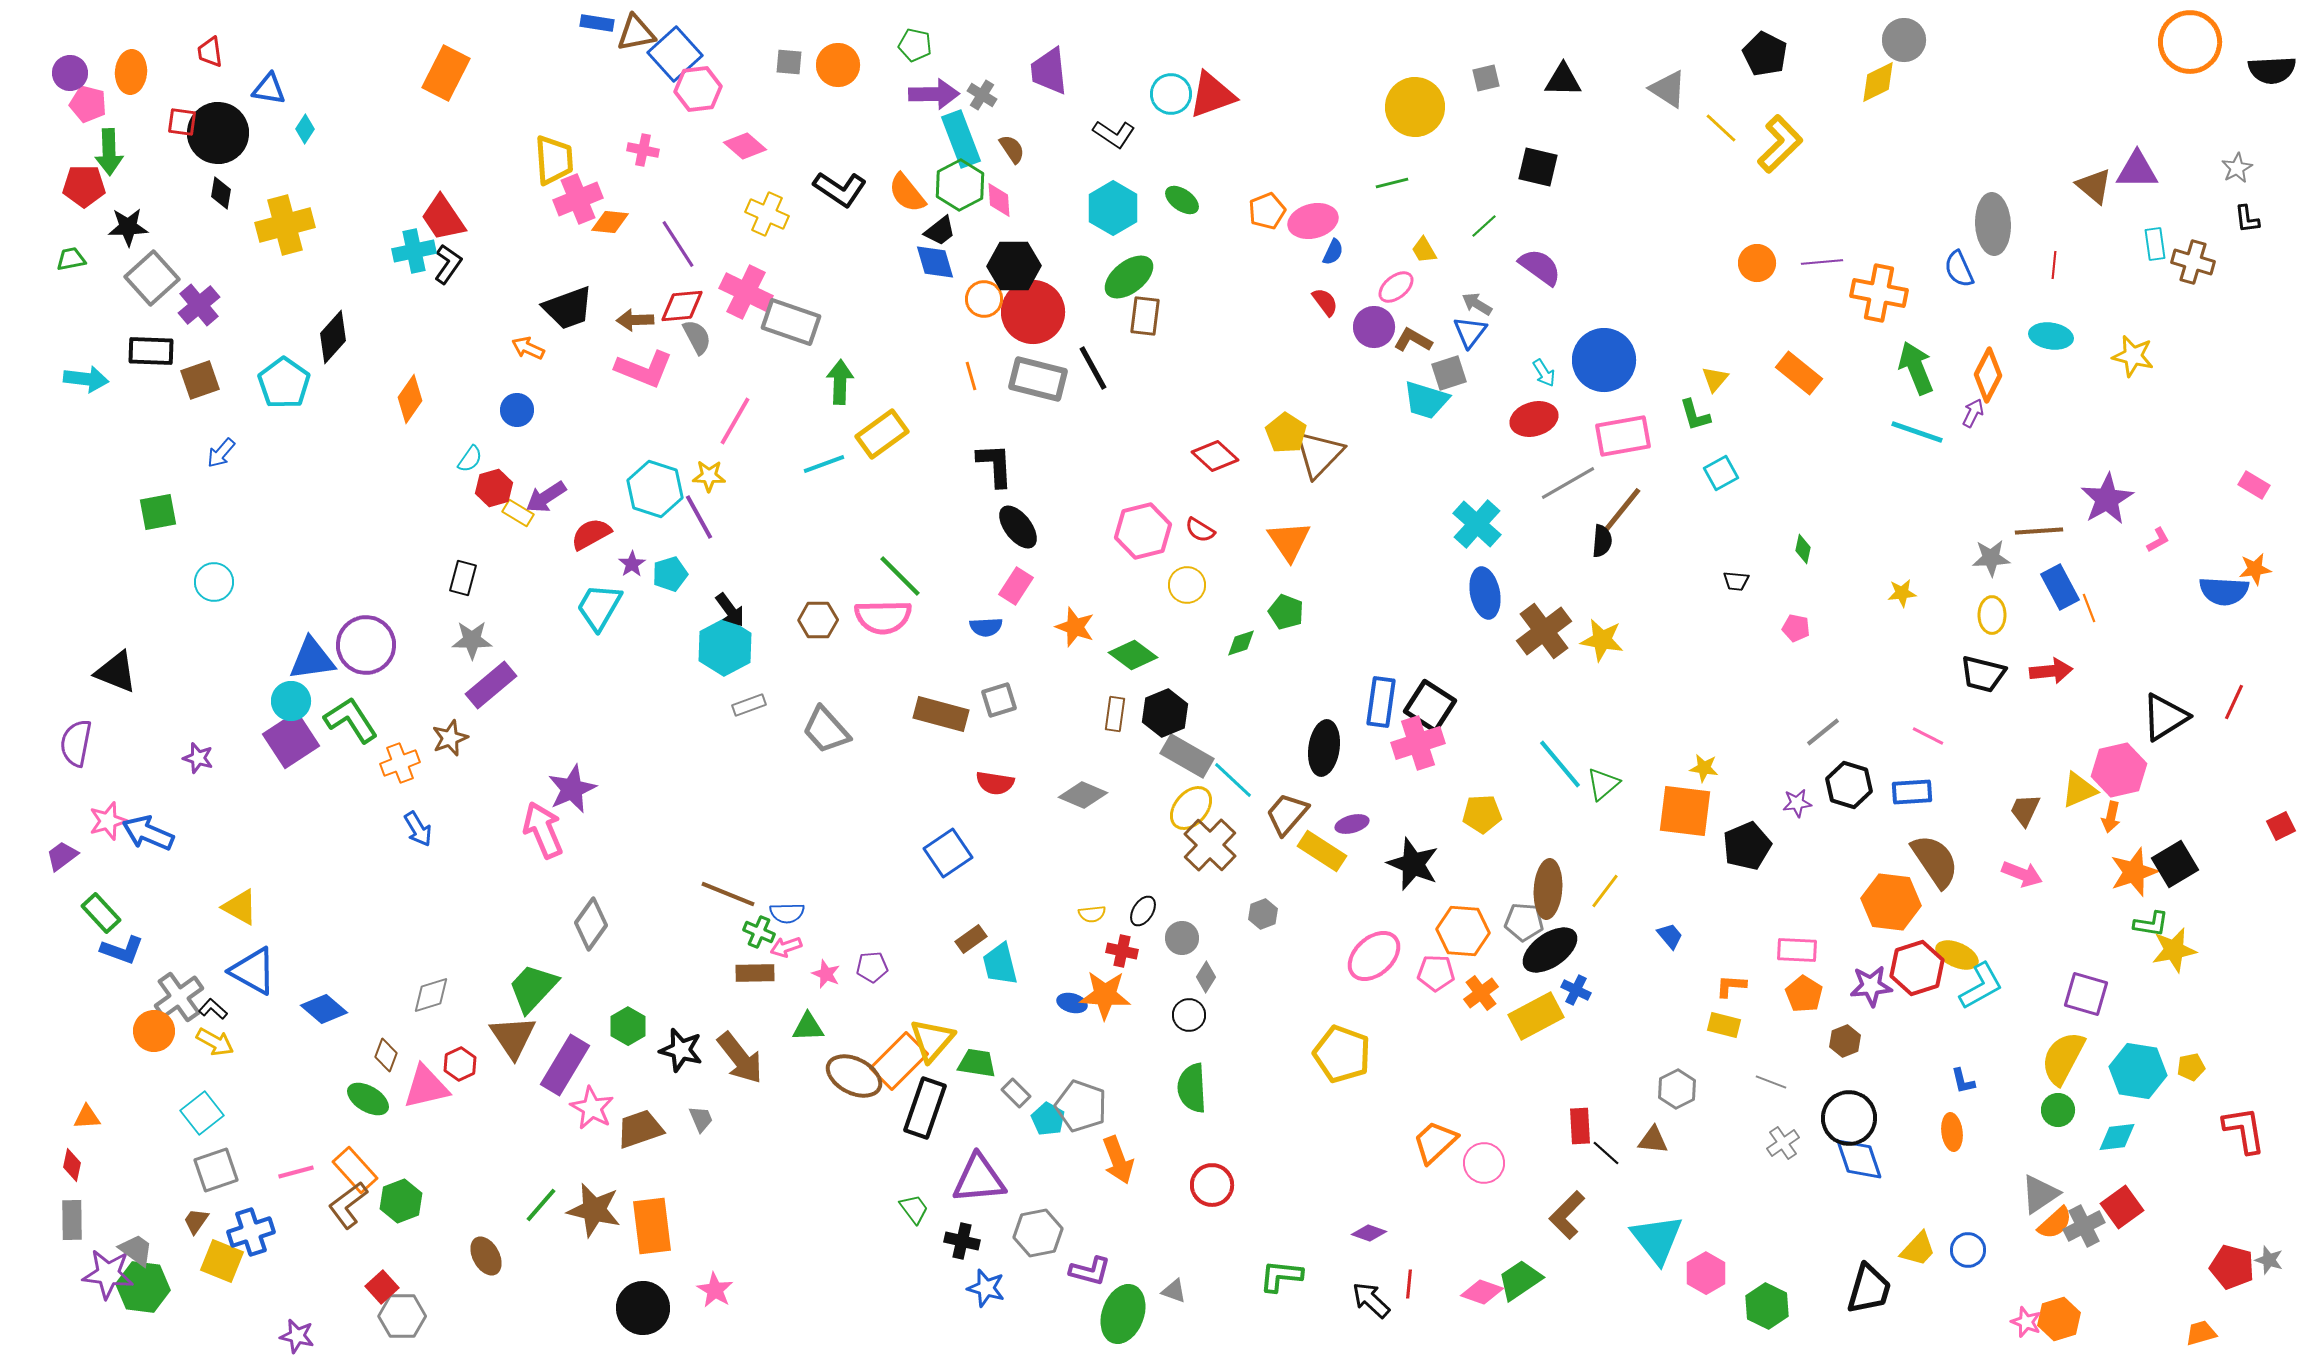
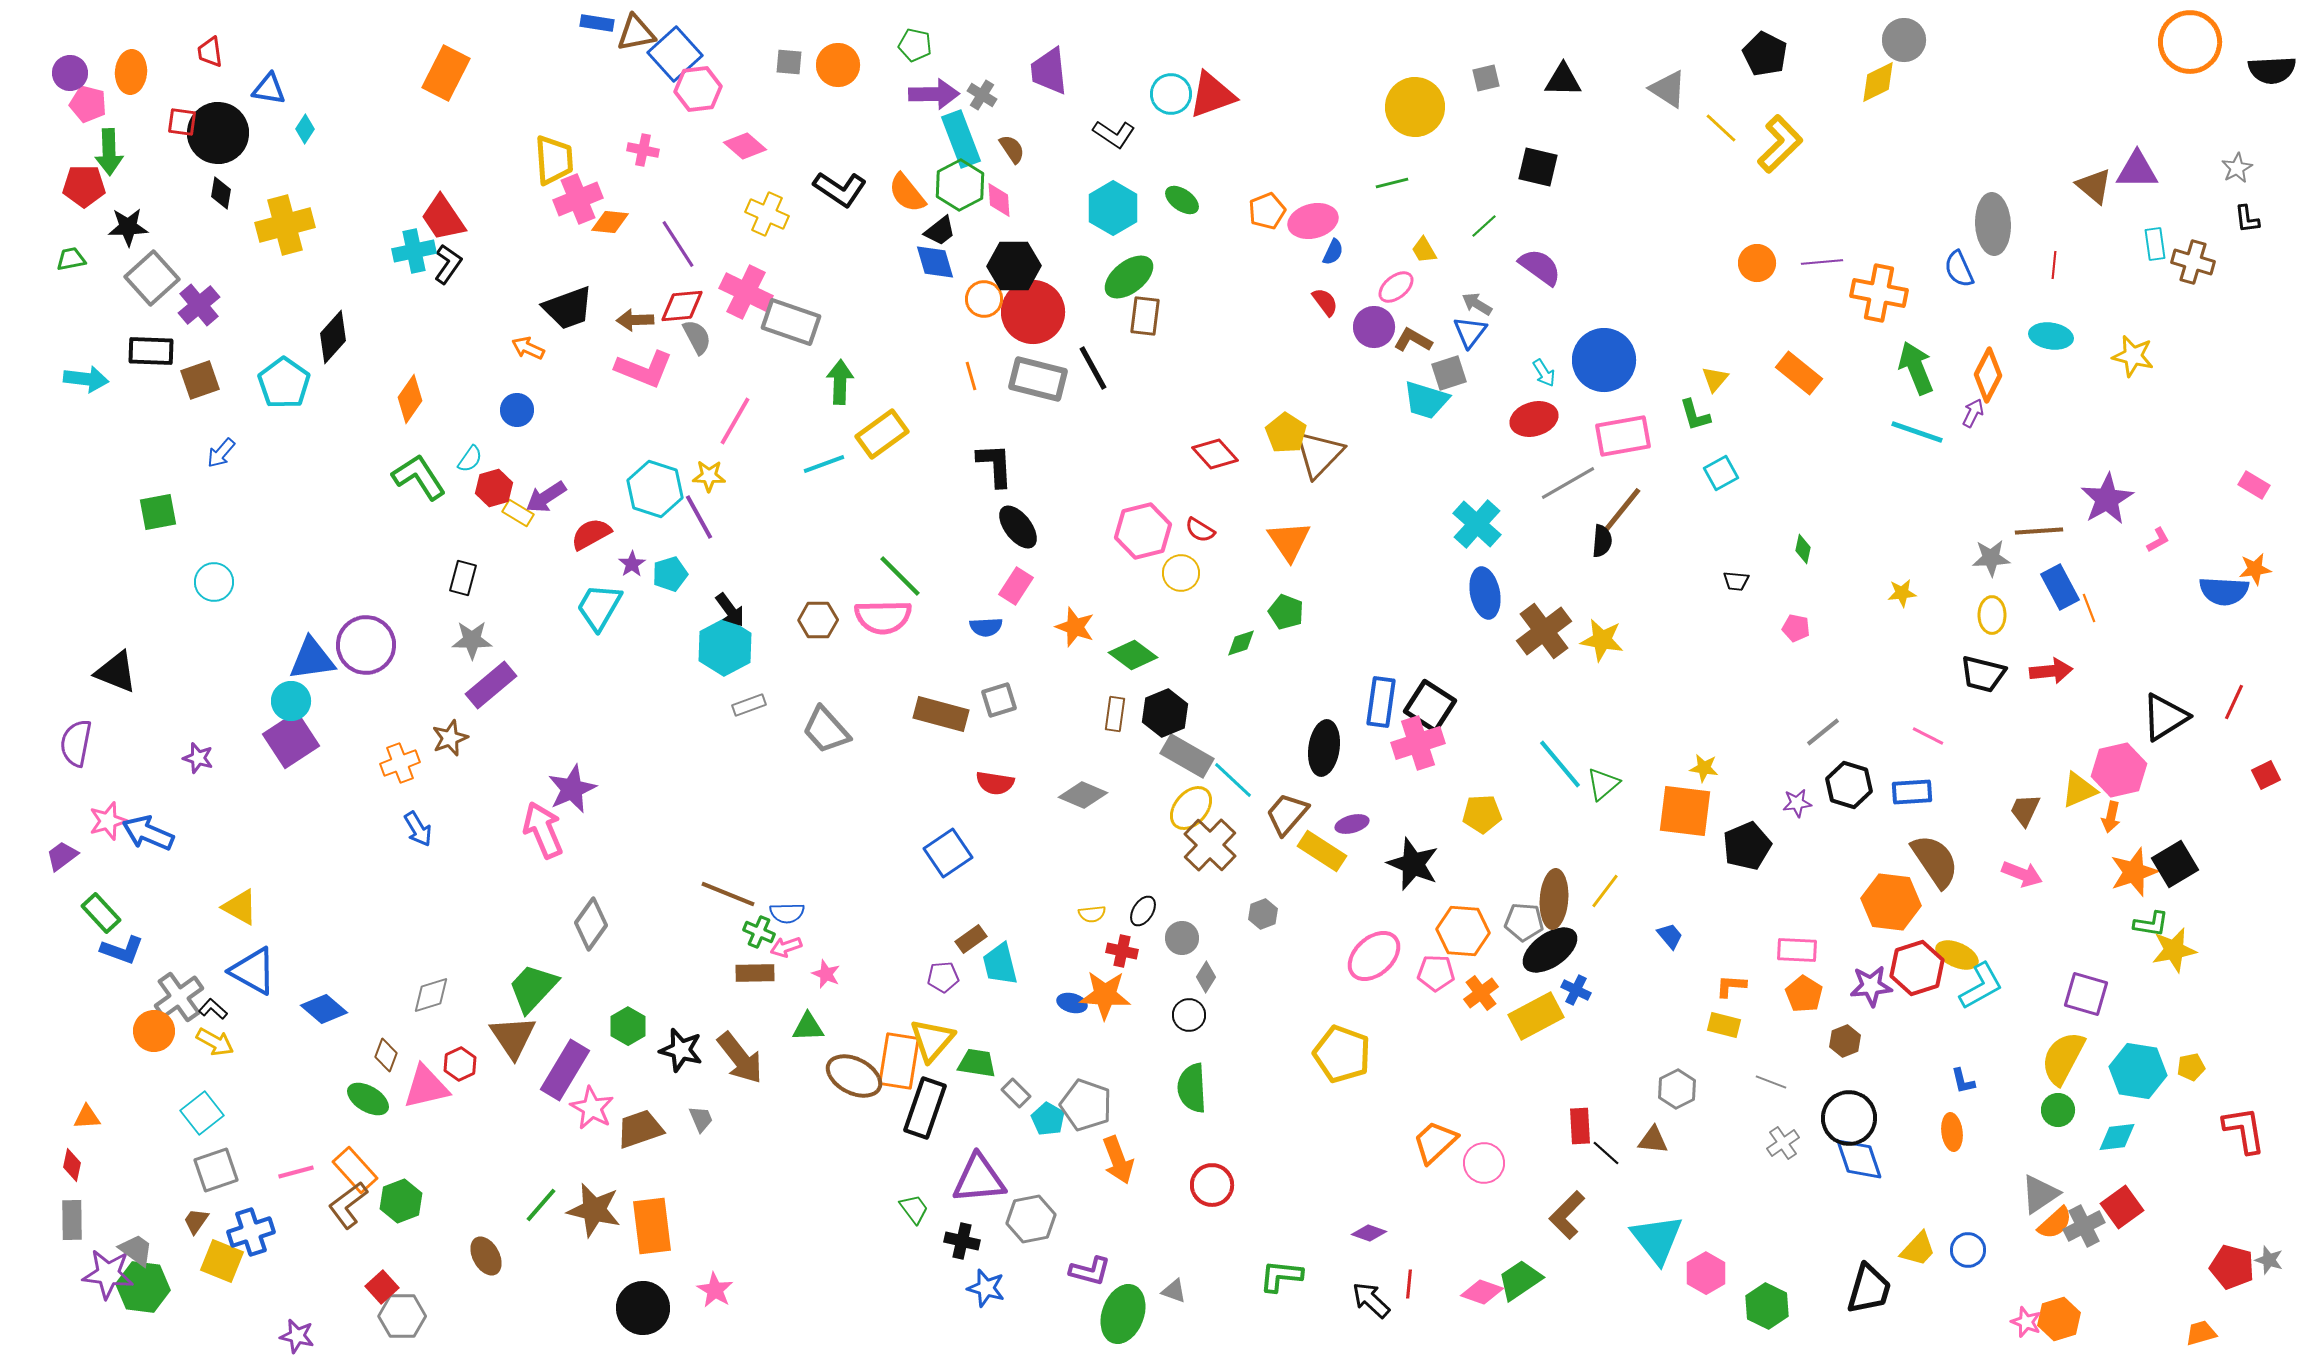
red diamond at (1215, 456): moved 2 px up; rotated 6 degrees clockwise
yellow circle at (1187, 585): moved 6 px left, 12 px up
green L-shape at (351, 720): moved 68 px right, 243 px up
red square at (2281, 826): moved 15 px left, 51 px up
brown ellipse at (1548, 889): moved 6 px right, 10 px down
purple pentagon at (872, 967): moved 71 px right, 10 px down
orange rectangle at (899, 1061): rotated 36 degrees counterclockwise
purple rectangle at (565, 1065): moved 5 px down
gray pentagon at (1081, 1106): moved 5 px right, 1 px up
gray hexagon at (1038, 1233): moved 7 px left, 14 px up
